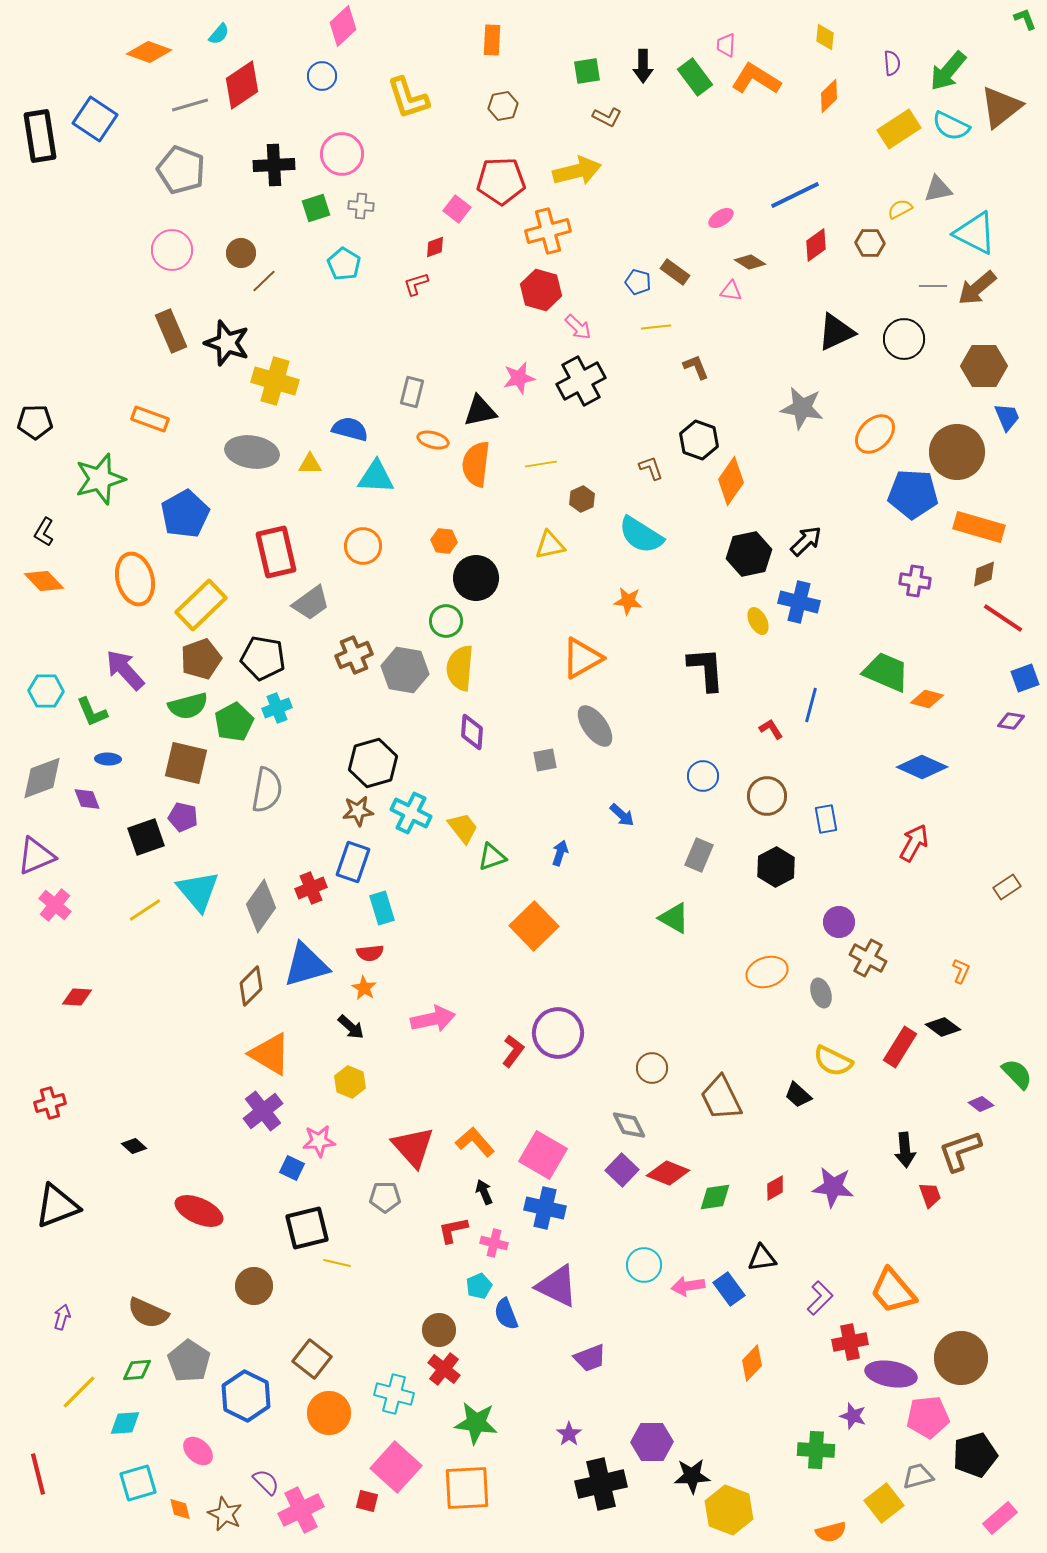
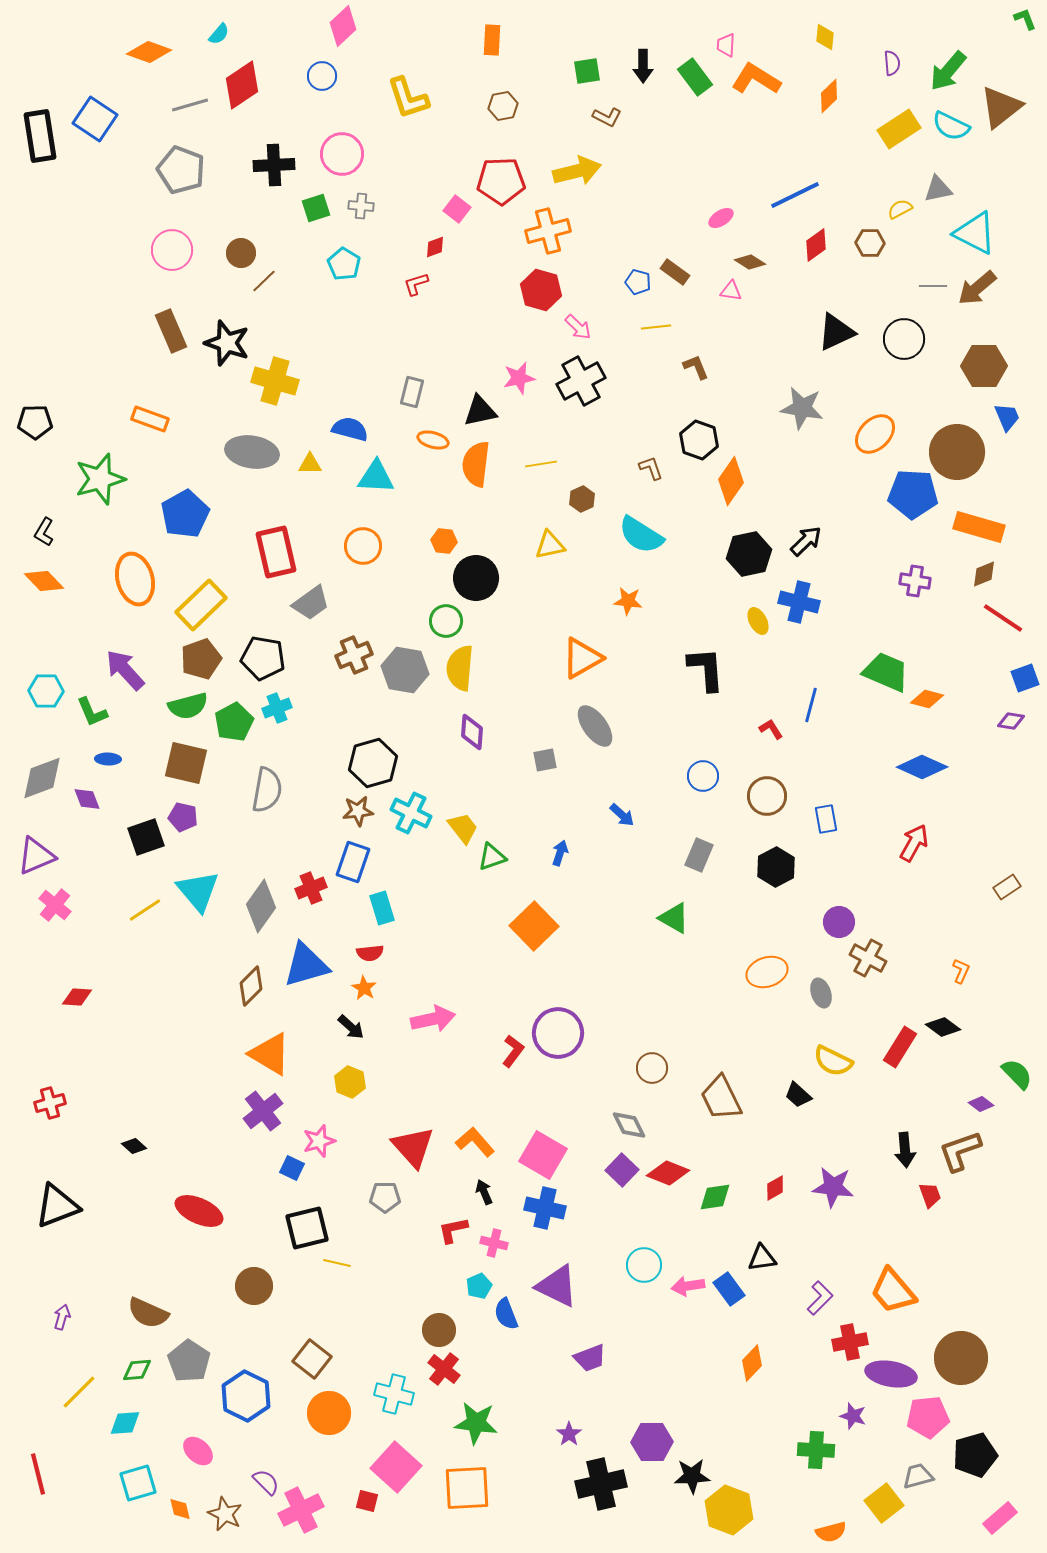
pink star at (319, 1141): rotated 12 degrees counterclockwise
